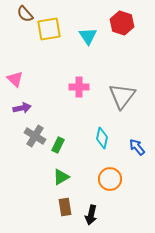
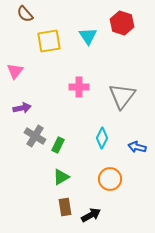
yellow square: moved 12 px down
pink triangle: moved 8 px up; rotated 24 degrees clockwise
cyan diamond: rotated 15 degrees clockwise
blue arrow: rotated 36 degrees counterclockwise
black arrow: rotated 132 degrees counterclockwise
